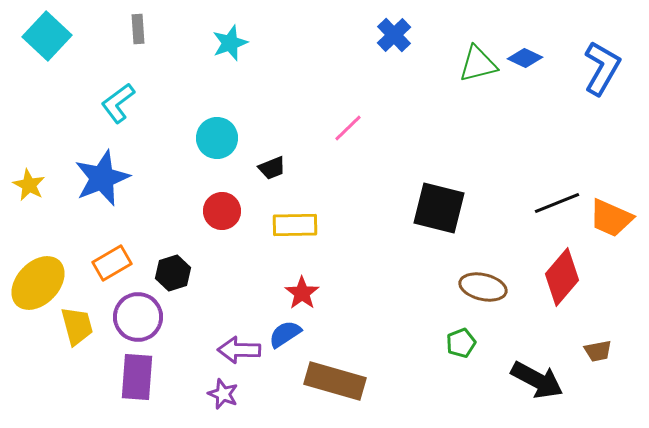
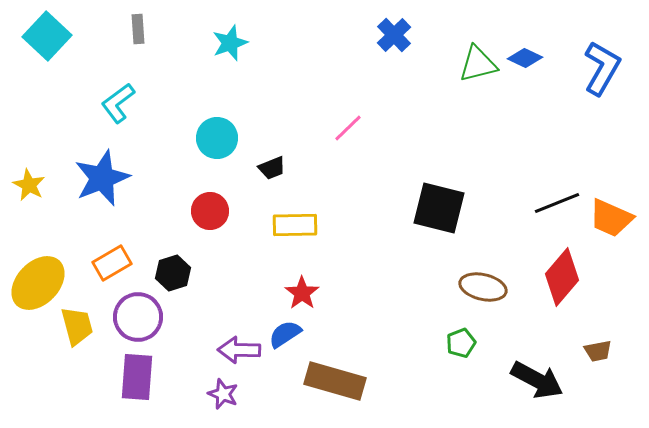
red circle: moved 12 px left
